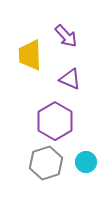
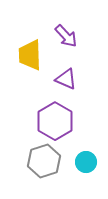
purple triangle: moved 4 px left
gray hexagon: moved 2 px left, 2 px up
